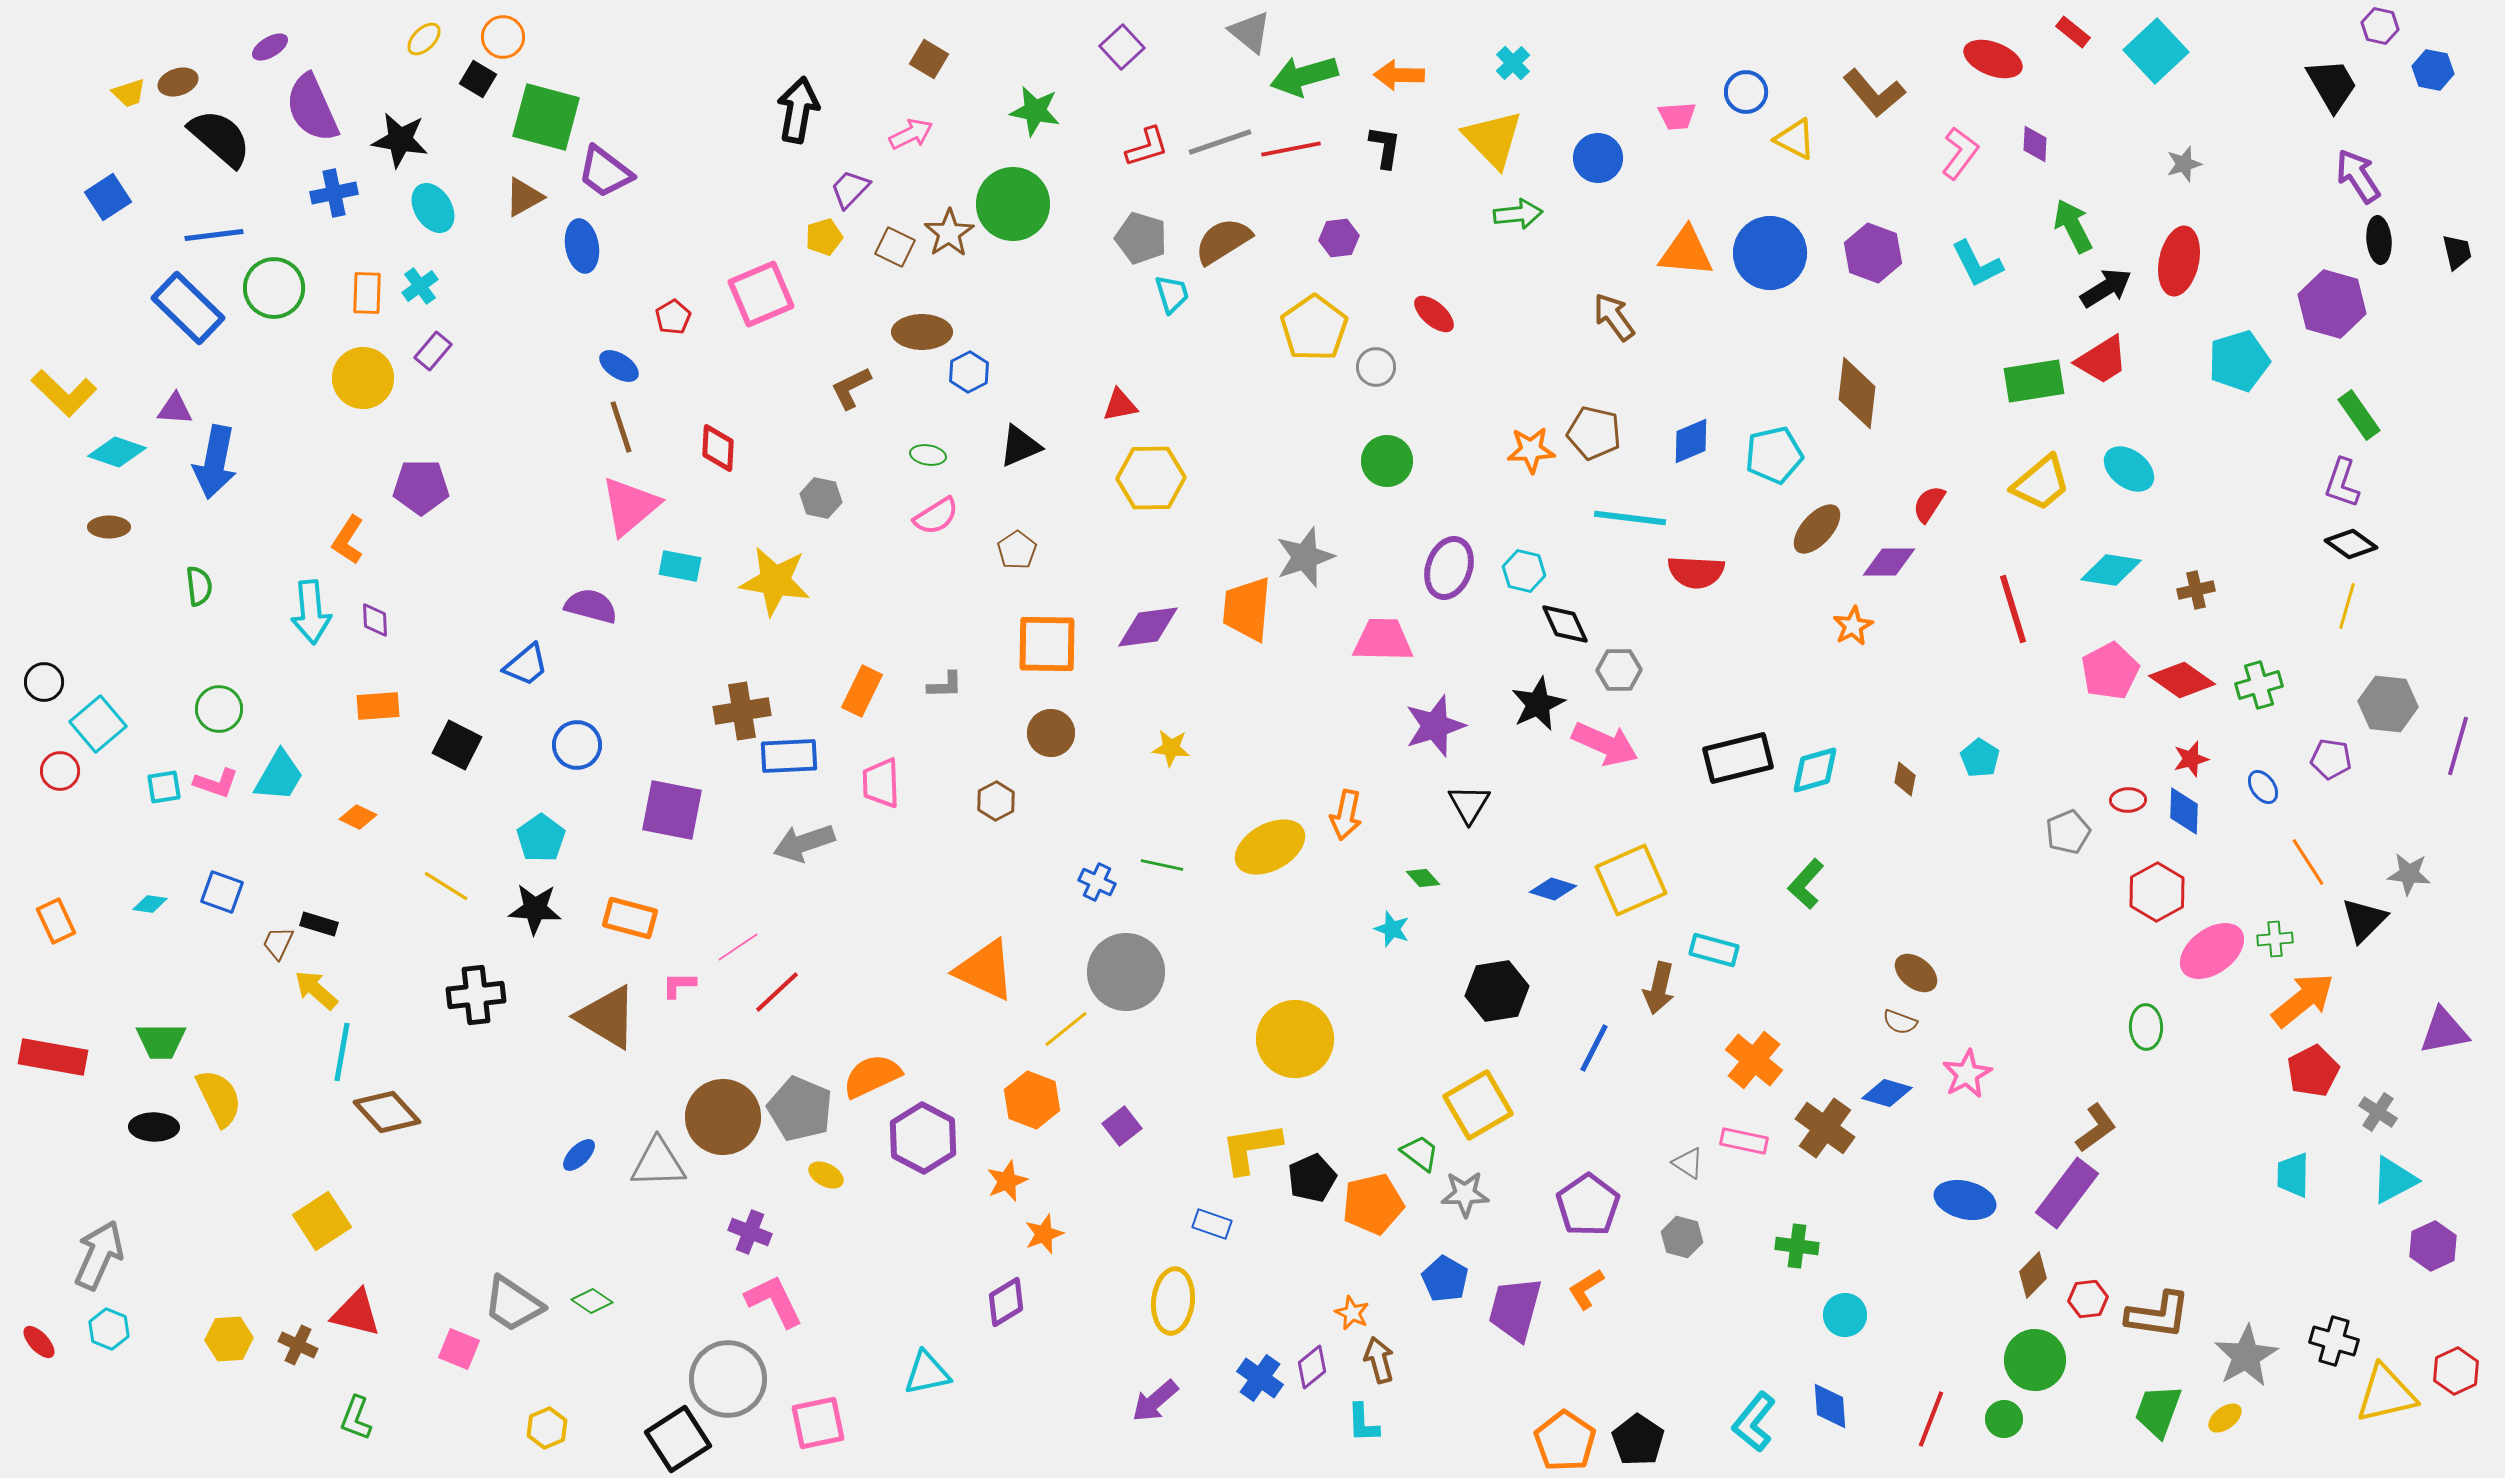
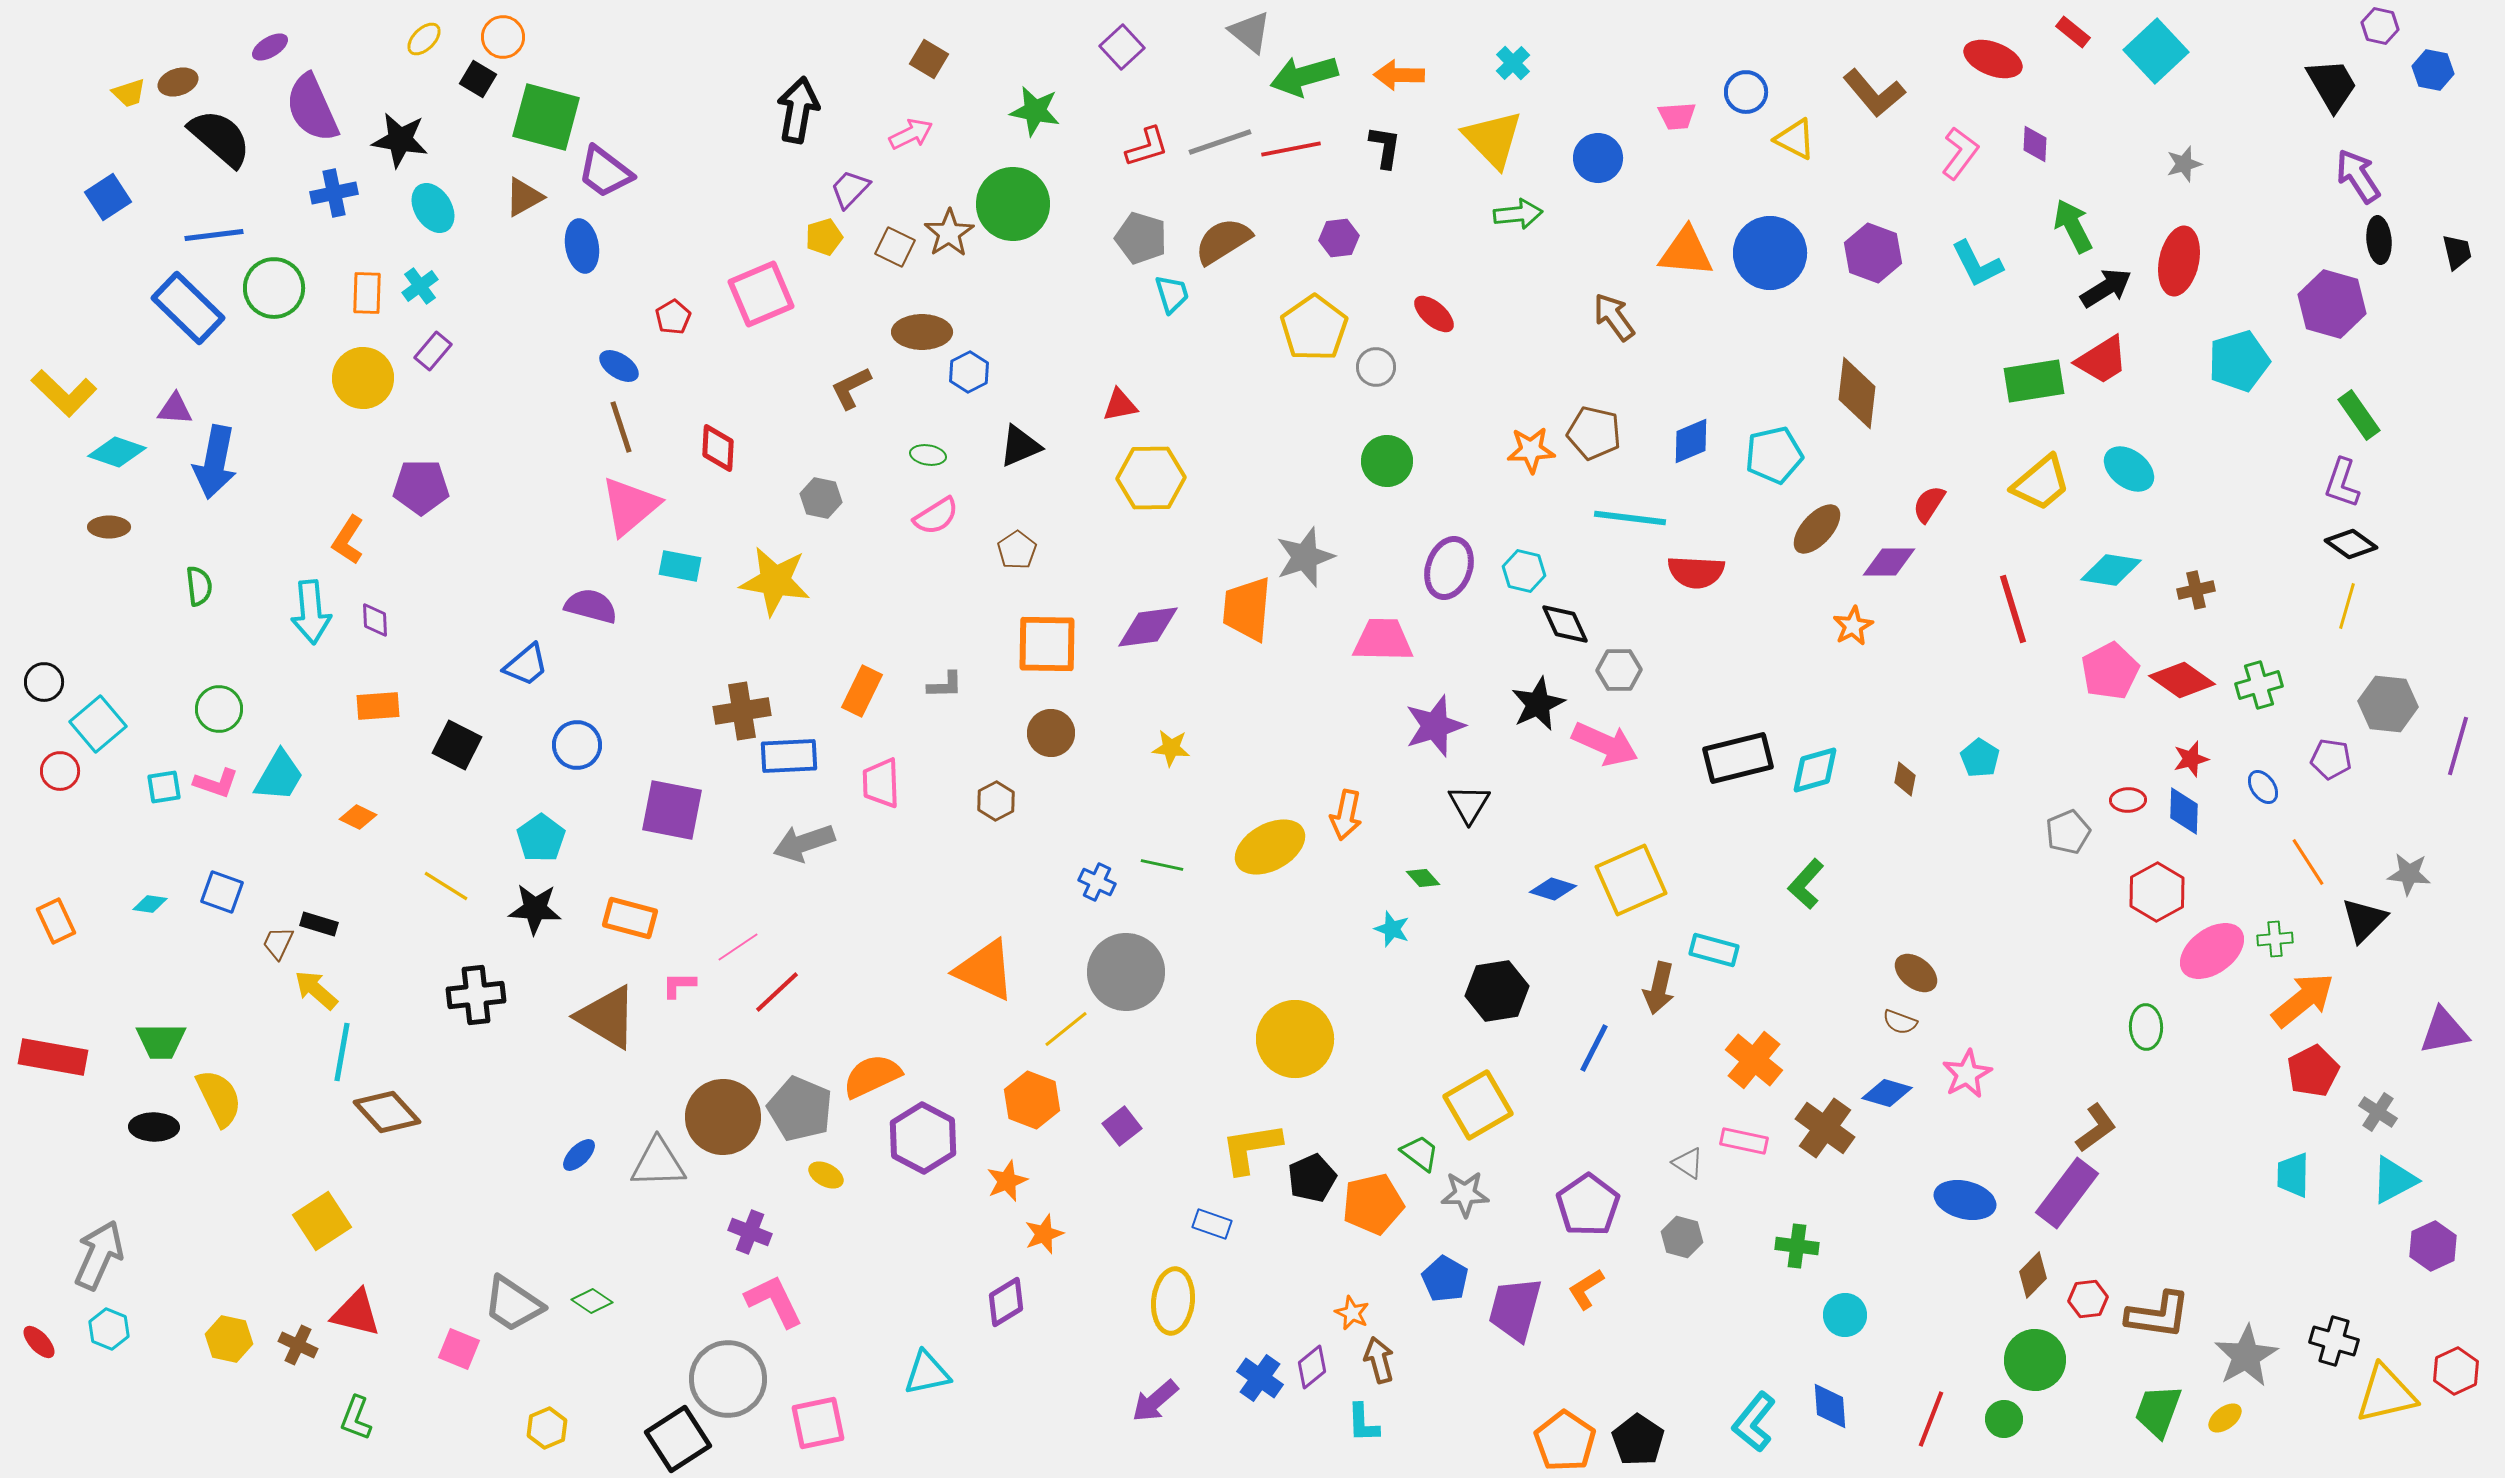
yellow hexagon at (229, 1339): rotated 15 degrees clockwise
